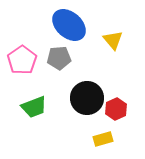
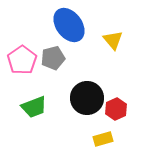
blue ellipse: rotated 12 degrees clockwise
gray pentagon: moved 6 px left; rotated 10 degrees counterclockwise
